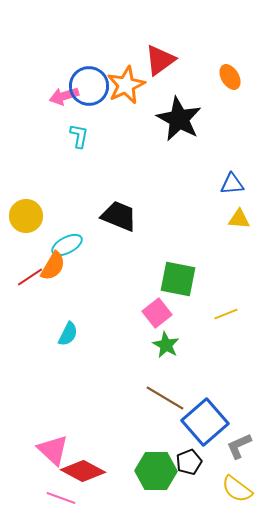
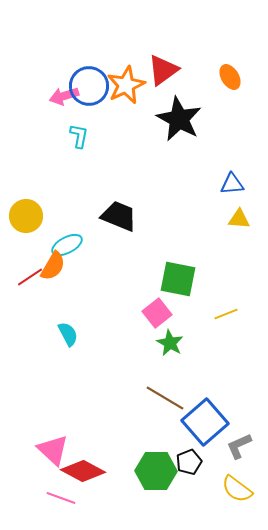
red triangle: moved 3 px right, 10 px down
cyan semicircle: rotated 55 degrees counterclockwise
green star: moved 4 px right, 2 px up
